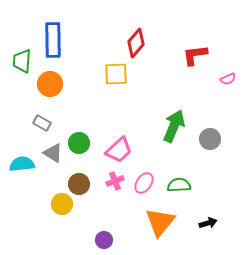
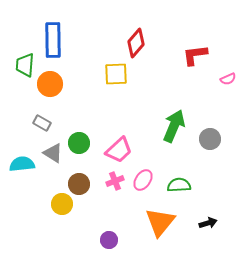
green trapezoid: moved 3 px right, 4 px down
pink ellipse: moved 1 px left, 3 px up
purple circle: moved 5 px right
